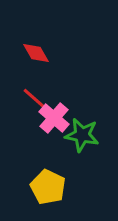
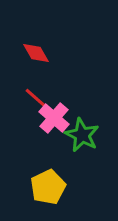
red line: moved 2 px right
green star: rotated 16 degrees clockwise
yellow pentagon: rotated 20 degrees clockwise
